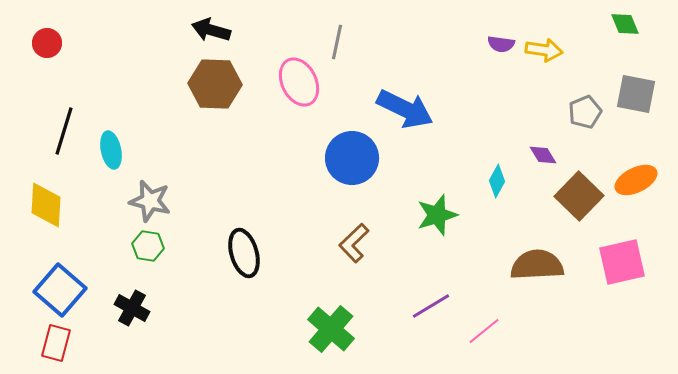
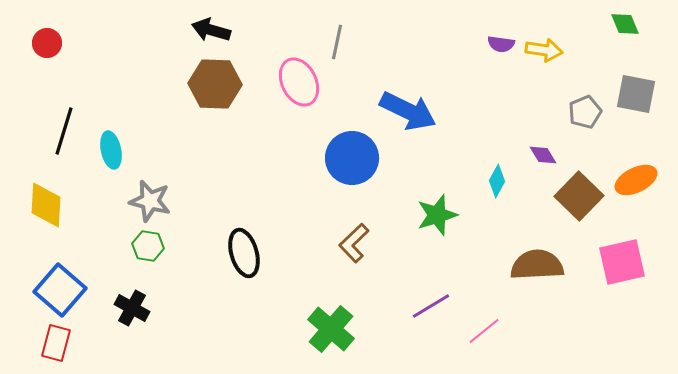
blue arrow: moved 3 px right, 2 px down
